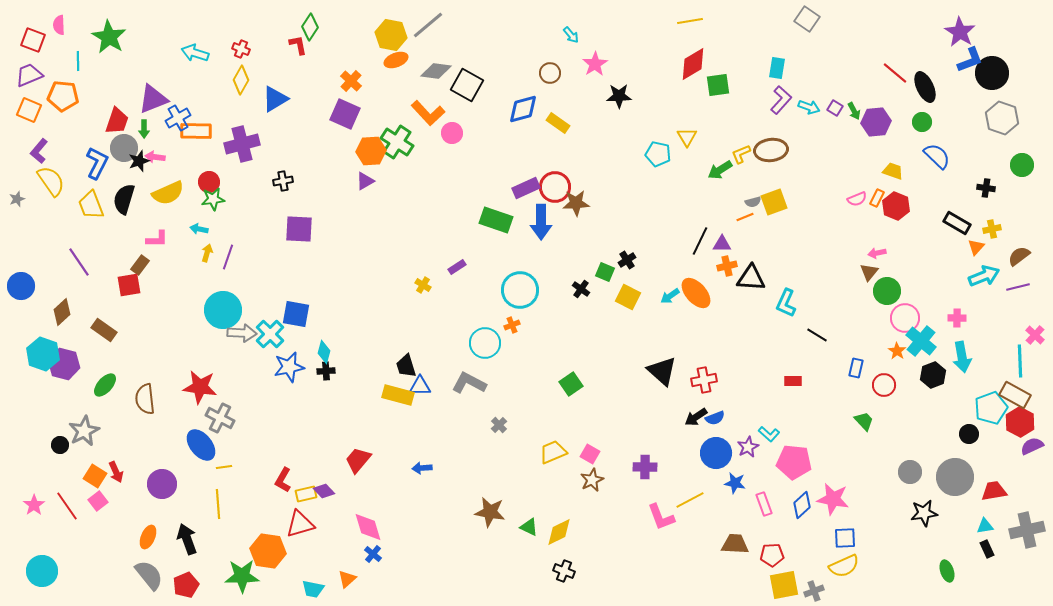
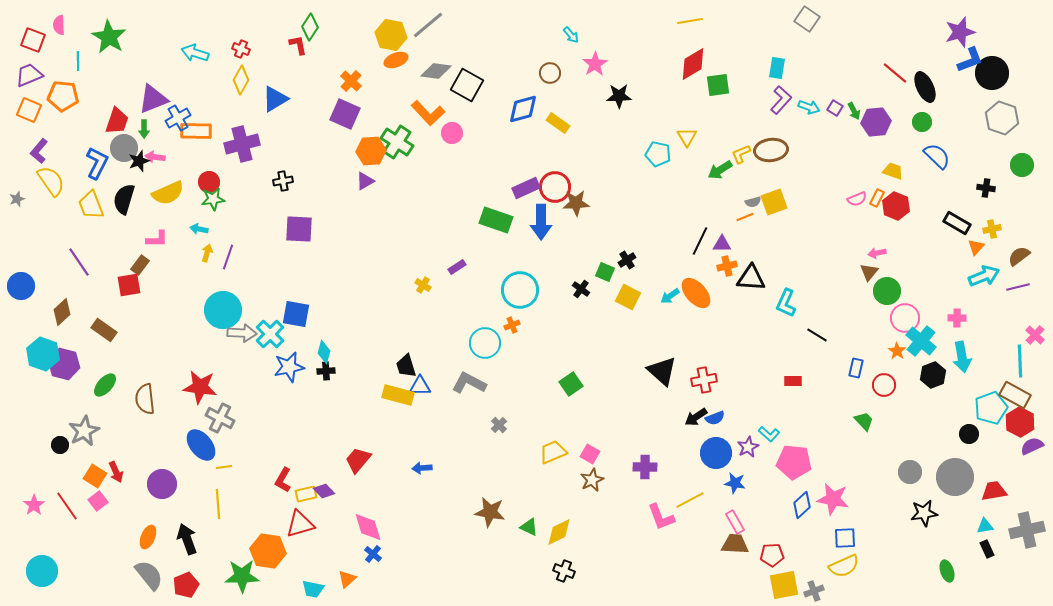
purple star at (960, 32): rotated 24 degrees clockwise
pink rectangle at (764, 504): moved 29 px left, 18 px down; rotated 10 degrees counterclockwise
